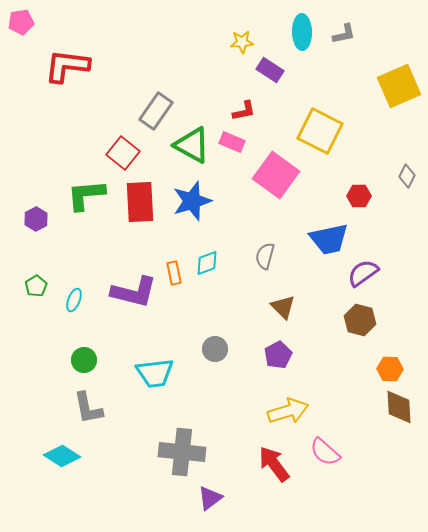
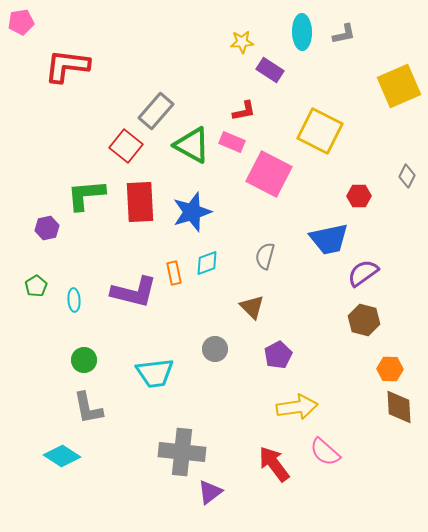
gray rectangle at (156, 111): rotated 6 degrees clockwise
red square at (123, 153): moved 3 px right, 7 px up
pink square at (276, 175): moved 7 px left, 1 px up; rotated 9 degrees counterclockwise
blue star at (192, 201): moved 11 px down
purple hexagon at (36, 219): moved 11 px right, 9 px down; rotated 15 degrees clockwise
cyan ellipse at (74, 300): rotated 25 degrees counterclockwise
brown triangle at (283, 307): moved 31 px left
brown hexagon at (360, 320): moved 4 px right
yellow arrow at (288, 411): moved 9 px right, 4 px up; rotated 9 degrees clockwise
purple triangle at (210, 498): moved 6 px up
